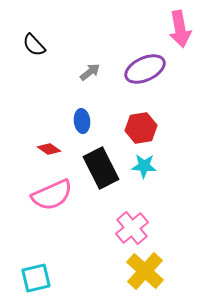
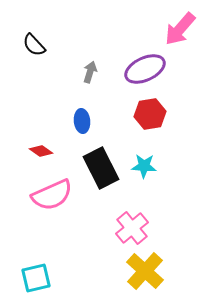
pink arrow: rotated 51 degrees clockwise
gray arrow: rotated 35 degrees counterclockwise
red hexagon: moved 9 px right, 14 px up
red diamond: moved 8 px left, 2 px down
